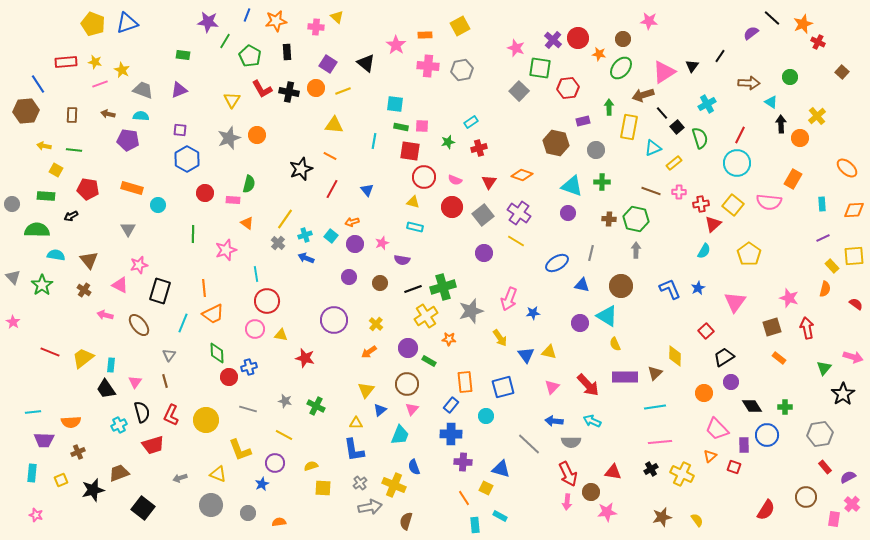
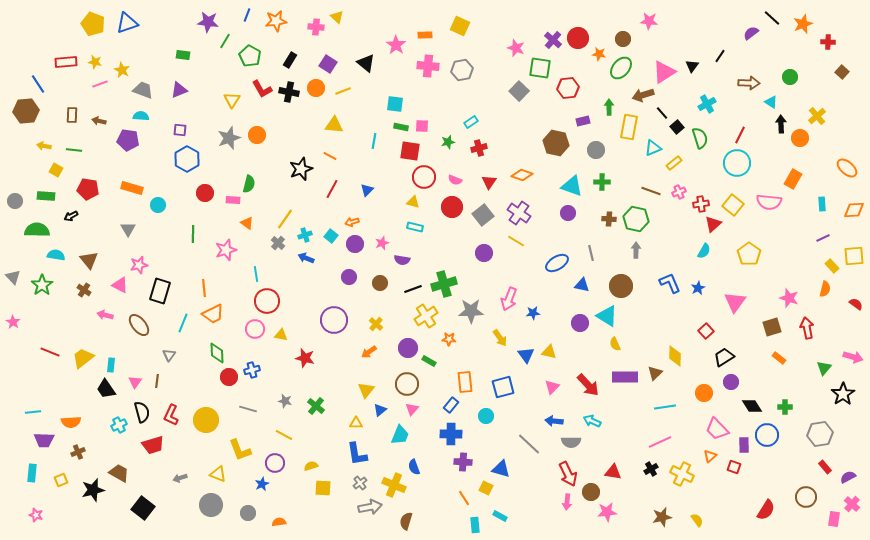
yellow square at (460, 26): rotated 36 degrees counterclockwise
red cross at (818, 42): moved 10 px right; rotated 24 degrees counterclockwise
black rectangle at (287, 52): moved 3 px right, 8 px down; rotated 35 degrees clockwise
brown arrow at (108, 114): moved 9 px left, 7 px down
blue triangle at (367, 190): rotated 24 degrees clockwise
pink cross at (679, 192): rotated 24 degrees counterclockwise
gray circle at (12, 204): moved 3 px right, 3 px up
gray line at (591, 253): rotated 28 degrees counterclockwise
green cross at (443, 287): moved 1 px right, 3 px up
blue L-shape at (670, 289): moved 6 px up
gray star at (471, 311): rotated 15 degrees clockwise
blue cross at (249, 367): moved 3 px right, 3 px down
brown line at (165, 381): moved 8 px left; rotated 24 degrees clockwise
green cross at (316, 406): rotated 12 degrees clockwise
cyan line at (655, 407): moved 10 px right
pink line at (660, 442): rotated 20 degrees counterclockwise
blue L-shape at (354, 450): moved 3 px right, 4 px down
brown trapezoid at (119, 473): rotated 50 degrees clockwise
